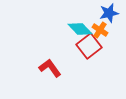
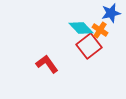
blue star: moved 2 px right
cyan diamond: moved 1 px right, 1 px up
red L-shape: moved 3 px left, 4 px up
